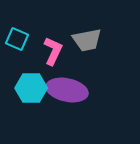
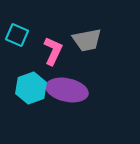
cyan square: moved 4 px up
cyan hexagon: rotated 20 degrees counterclockwise
